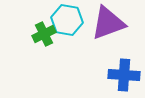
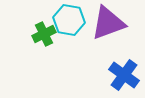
cyan hexagon: moved 2 px right
blue cross: rotated 32 degrees clockwise
